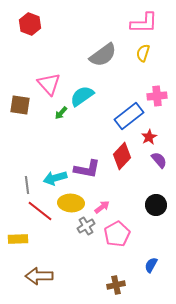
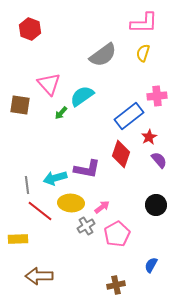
red hexagon: moved 5 px down
red diamond: moved 1 px left, 2 px up; rotated 24 degrees counterclockwise
